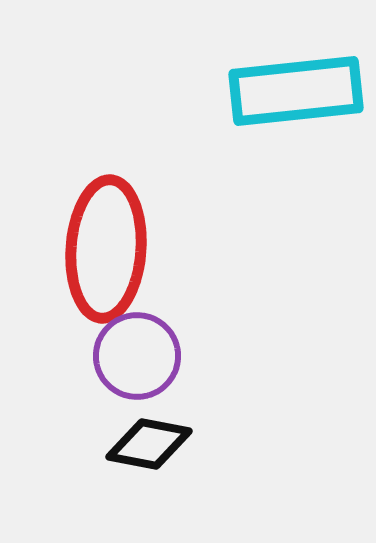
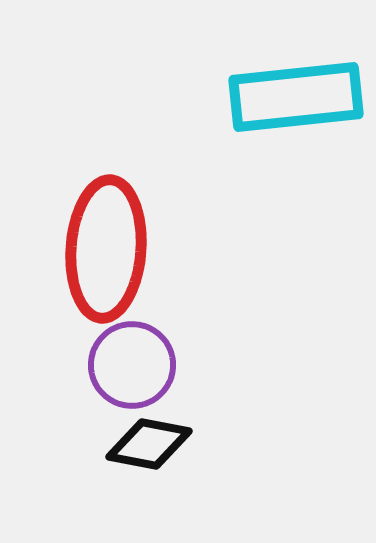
cyan rectangle: moved 6 px down
purple circle: moved 5 px left, 9 px down
